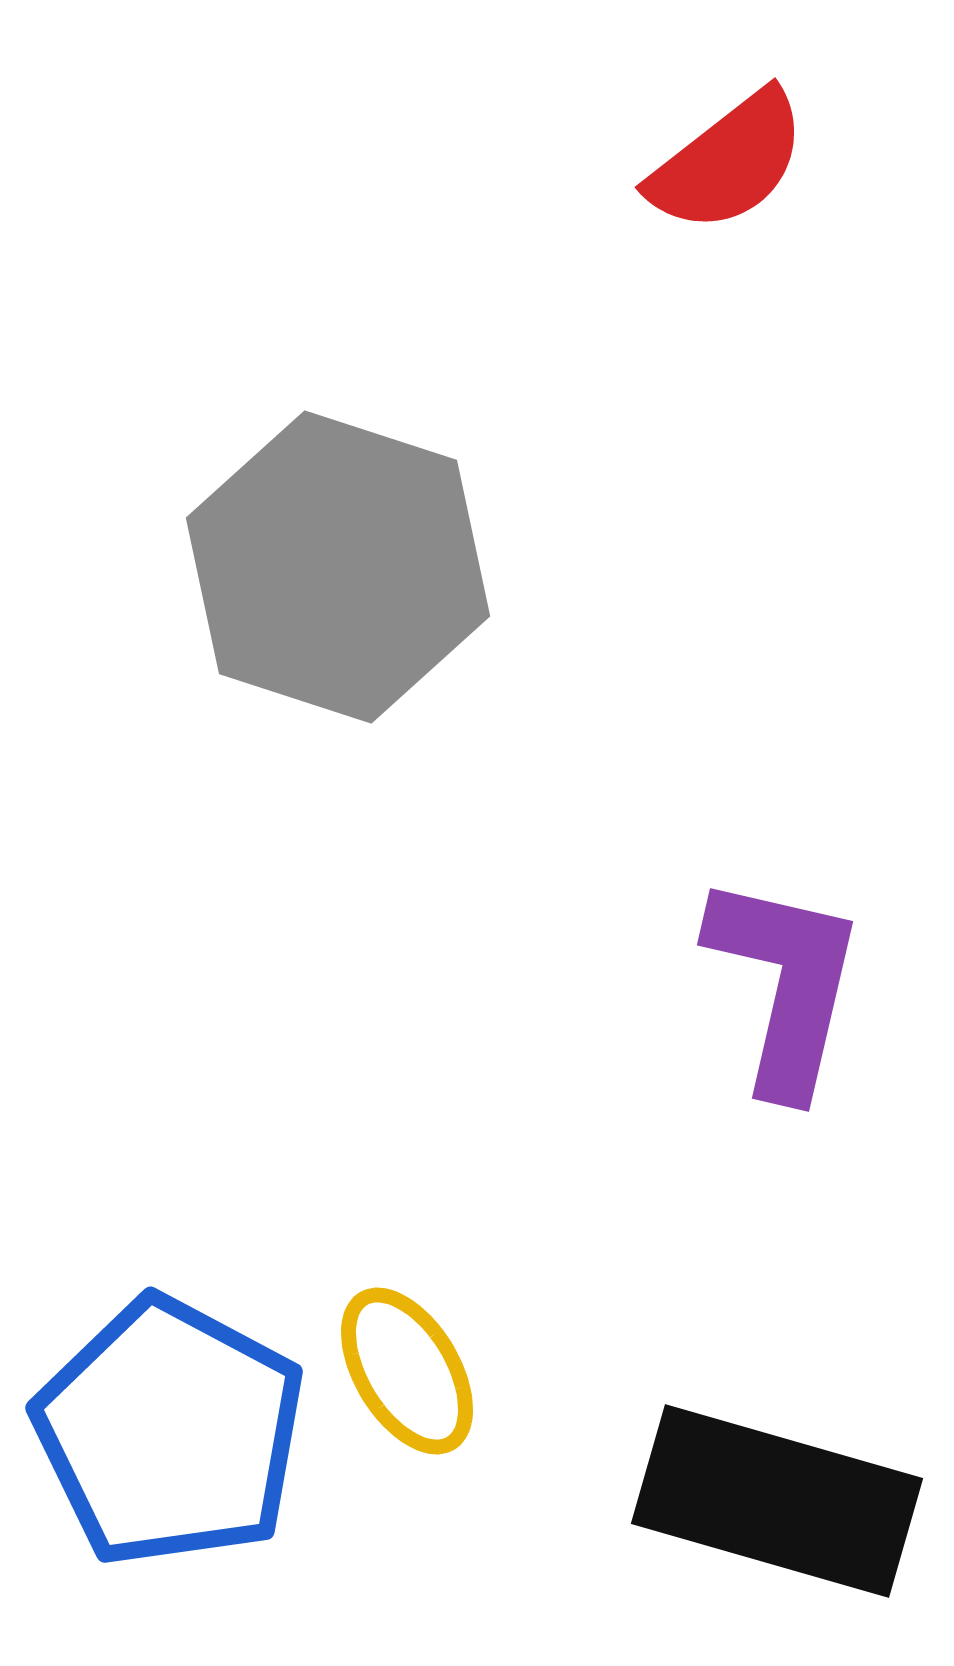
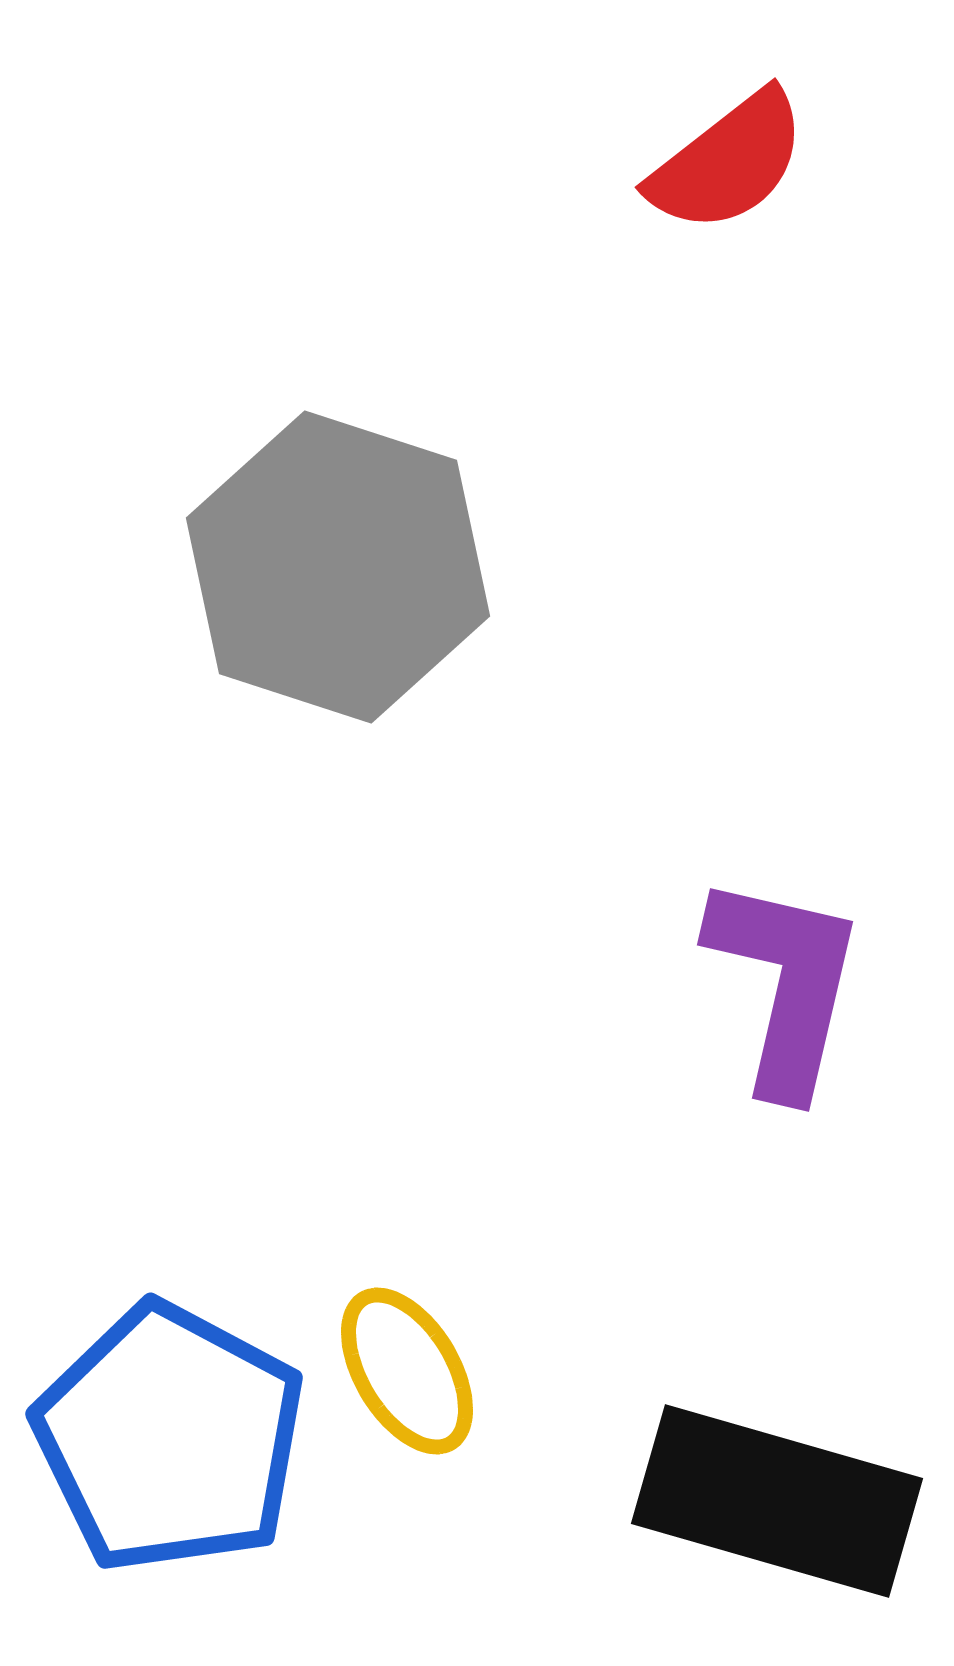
blue pentagon: moved 6 px down
